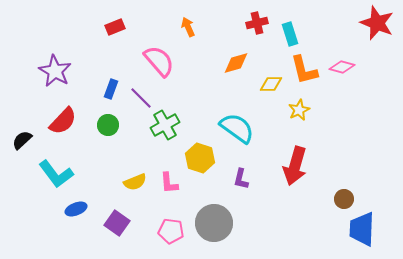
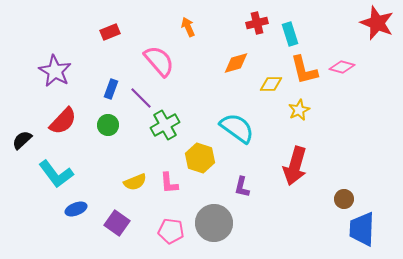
red rectangle: moved 5 px left, 5 px down
purple L-shape: moved 1 px right, 8 px down
